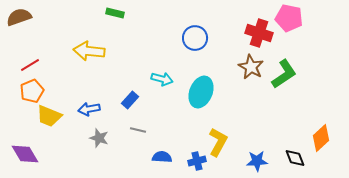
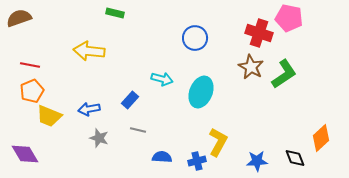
brown semicircle: moved 1 px down
red line: rotated 42 degrees clockwise
